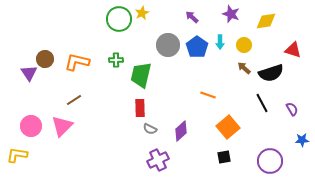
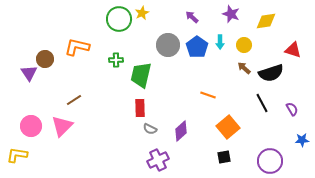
orange L-shape: moved 15 px up
